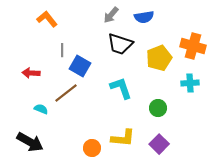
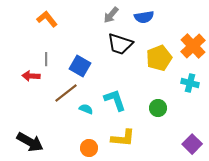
orange cross: rotated 30 degrees clockwise
gray line: moved 16 px left, 9 px down
red arrow: moved 3 px down
cyan cross: rotated 18 degrees clockwise
cyan L-shape: moved 6 px left, 12 px down
cyan semicircle: moved 45 px right
purple square: moved 33 px right
orange circle: moved 3 px left
